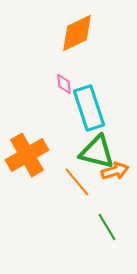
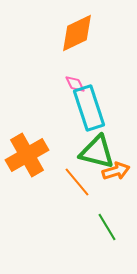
pink diamond: moved 11 px right; rotated 20 degrees counterclockwise
orange arrow: moved 1 px right
